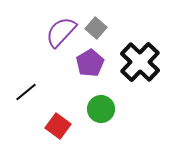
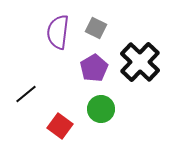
gray square: rotated 15 degrees counterclockwise
purple semicircle: moved 3 px left; rotated 36 degrees counterclockwise
purple pentagon: moved 4 px right, 5 px down
black line: moved 2 px down
red square: moved 2 px right
